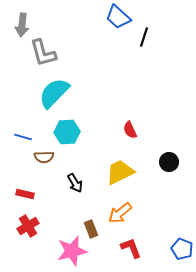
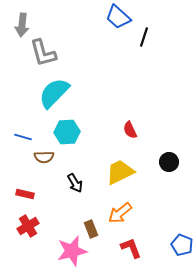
blue pentagon: moved 4 px up
